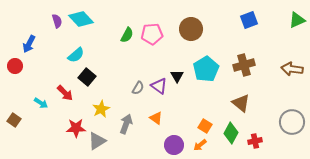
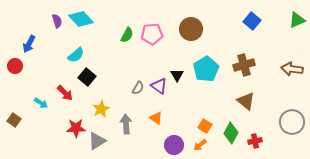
blue square: moved 3 px right, 1 px down; rotated 30 degrees counterclockwise
black triangle: moved 1 px up
brown triangle: moved 5 px right, 2 px up
gray arrow: rotated 24 degrees counterclockwise
